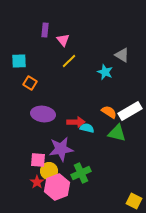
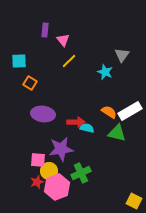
gray triangle: rotated 35 degrees clockwise
red star: rotated 16 degrees clockwise
